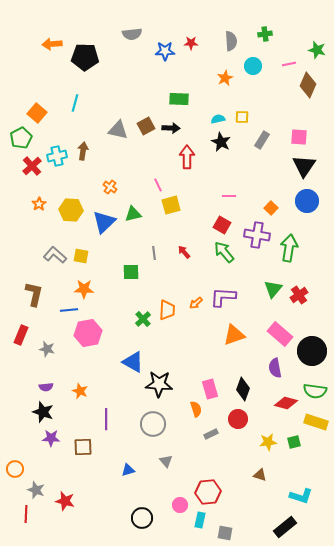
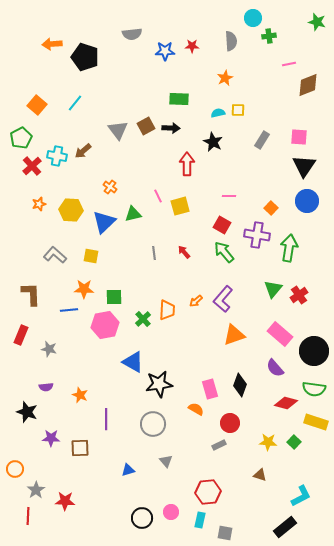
green cross at (265, 34): moved 4 px right, 2 px down
red star at (191, 43): moved 1 px right, 3 px down
green star at (317, 50): moved 28 px up
black pentagon at (85, 57): rotated 16 degrees clockwise
cyan circle at (253, 66): moved 48 px up
brown diamond at (308, 85): rotated 45 degrees clockwise
cyan line at (75, 103): rotated 24 degrees clockwise
orange square at (37, 113): moved 8 px up
yellow square at (242, 117): moved 4 px left, 7 px up
cyan semicircle at (218, 119): moved 6 px up
gray triangle at (118, 130): rotated 40 degrees clockwise
black star at (221, 142): moved 8 px left
brown arrow at (83, 151): rotated 138 degrees counterclockwise
cyan cross at (57, 156): rotated 24 degrees clockwise
red arrow at (187, 157): moved 7 px down
pink line at (158, 185): moved 11 px down
orange star at (39, 204): rotated 16 degrees clockwise
yellow square at (171, 205): moved 9 px right, 1 px down
yellow square at (81, 256): moved 10 px right
green square at (131, 272): moved 17 px left, 25 px down
brown L-shape at (34, 294): moved 3 px left; rotated 15 degrees counterclockwise
purple L-shape at (223, 297): moved 2 px down; rotated 52 degrees counterclockwise
orange arrow at (196, 303): moved 2 px up
pink hexagon at (88, 333): moved 17 px right, 8 px up
gray star at (47, 349): moved 2 px right
black circle at (312, 351): moved 2 px right
purple semicircle at (275, 368): rotated 30 degrees counterclockwise
black star at (159, 384): rotated 12 degrees counterclockwise
black diamond at (243, 389): moved 3 px left, 4 px up
orange star at (80, 391): moved 4 px down
green semicircle at (315, 391): moved 1 px left, 2 px up
orange semicircle at (196, 409): rotated 42 degrees counterclockwise
black star at (43, 412): moved 16 px left
red circle at (238, 419): moved 8 px left, 4 px down
gray rectangle at (211, 434): moved 8 px right, 11 px down
yellow star at (268, 442): rotated 12 degrees clockwise
green square at (294, 442): rotated 32 degrees counterclockwise
brown square at (83, 447): moved 3 px left, 1 px down
gray star at (36, 490): rotated 18 degrees clockwise
cyan L-shape at (301, 496): rotated 45 degrees counterclockwise
red star at (65, 501): rotated 12 degrees counterclockwise
pink circle at (180, 505): moved 9 px left, 7 px down
red line at (26, 514): moved 2 px right, 2 px down
